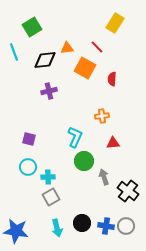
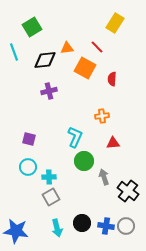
cyan cross: moved 1 px right
